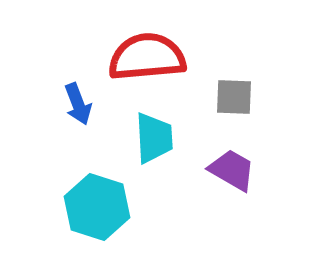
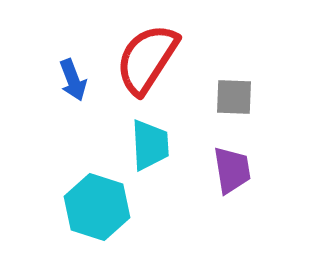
red semicircle: moved 2 px down; rotated 52 degrees counterclockwise
blue arrow: moved 5 px left, 24 px up
cyan trapezoid: moved 4 px left, 7 px down
purple trapezoid: rotated 51 degrees clockwise
